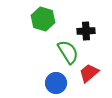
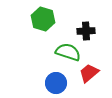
green semicircle: rotated 40 degrees counterclockwise
